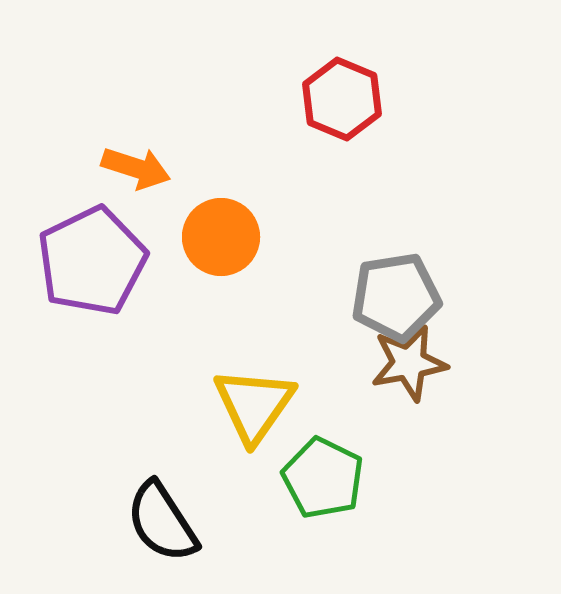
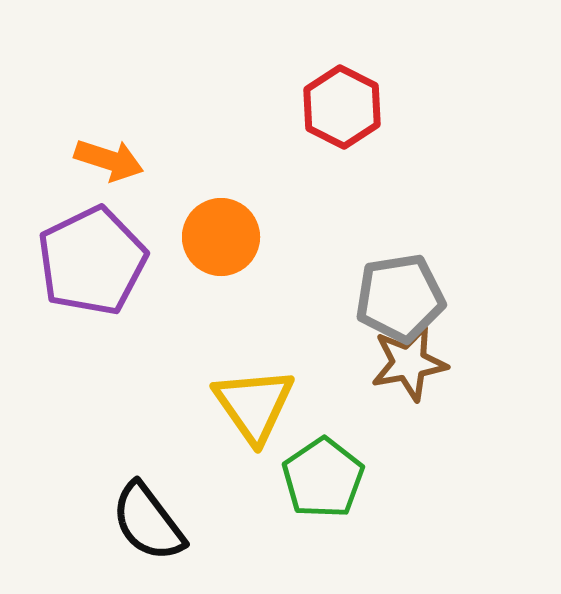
red hexagon: moved 8 px down; rotated 4 degrees clockwise
orange arrow: moved 27 px left, 8 px up
gray pentagon: moved 4 px right, 1 px down
yellow triangle: rotated 10 degrees counterclockwise
green pentagon: rotated 12 degrees clockwise
black semicircle: moved 14 px left; rotated 4 degrees counterclockwise
